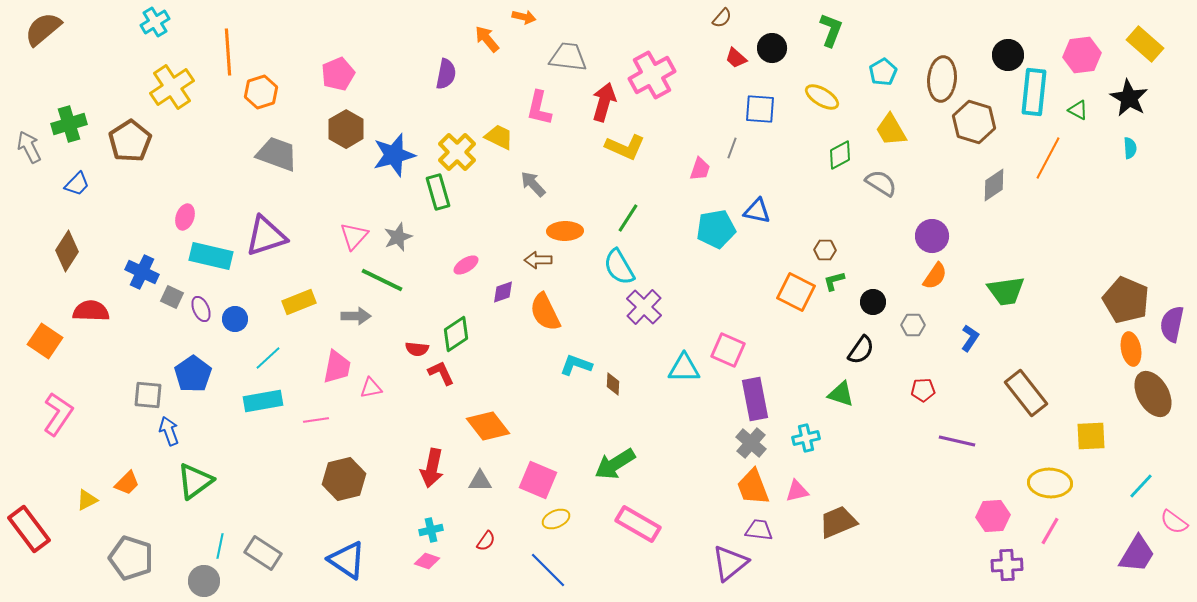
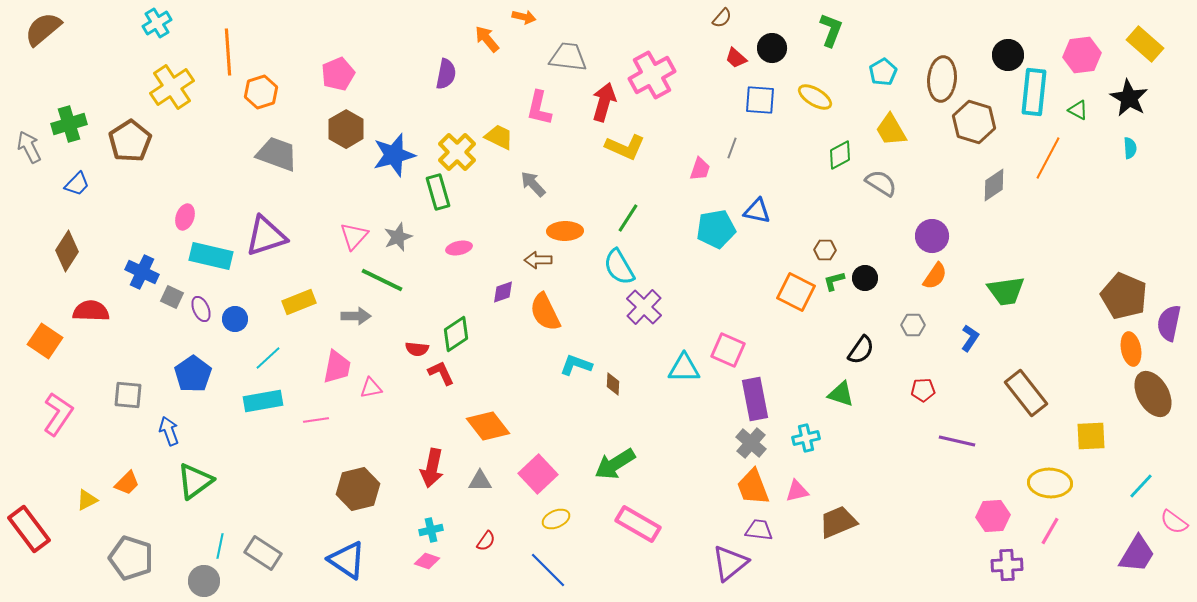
cyan cross at (155, 22): moved 2 px right, 1 px down
yellow ellipse at (822, 97): moved 7 px left
blue square at (760, 109): moved 9 px up
pink ellipse at (466, 265): moved 7 px left, 17 px up; rotated 20 degrees clockwise
brown pentagon at (1126, 300): moved 2 px left, 4 px up
black circle at (873, 302): moved 8 px left, 24 px up
purple semicircle at (1172, 324): moved 3 px left, 1 px up
gray square at (148, 395): moved 20 px left
brown hexagon at (344, 479): moved 14 px right, 10 px down
pink square at (538, 480): moved 6 px up; rotated 24 degrees clockwise
